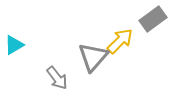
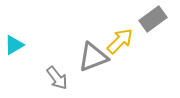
gray triangle: rotated 28 degrees clockwise
